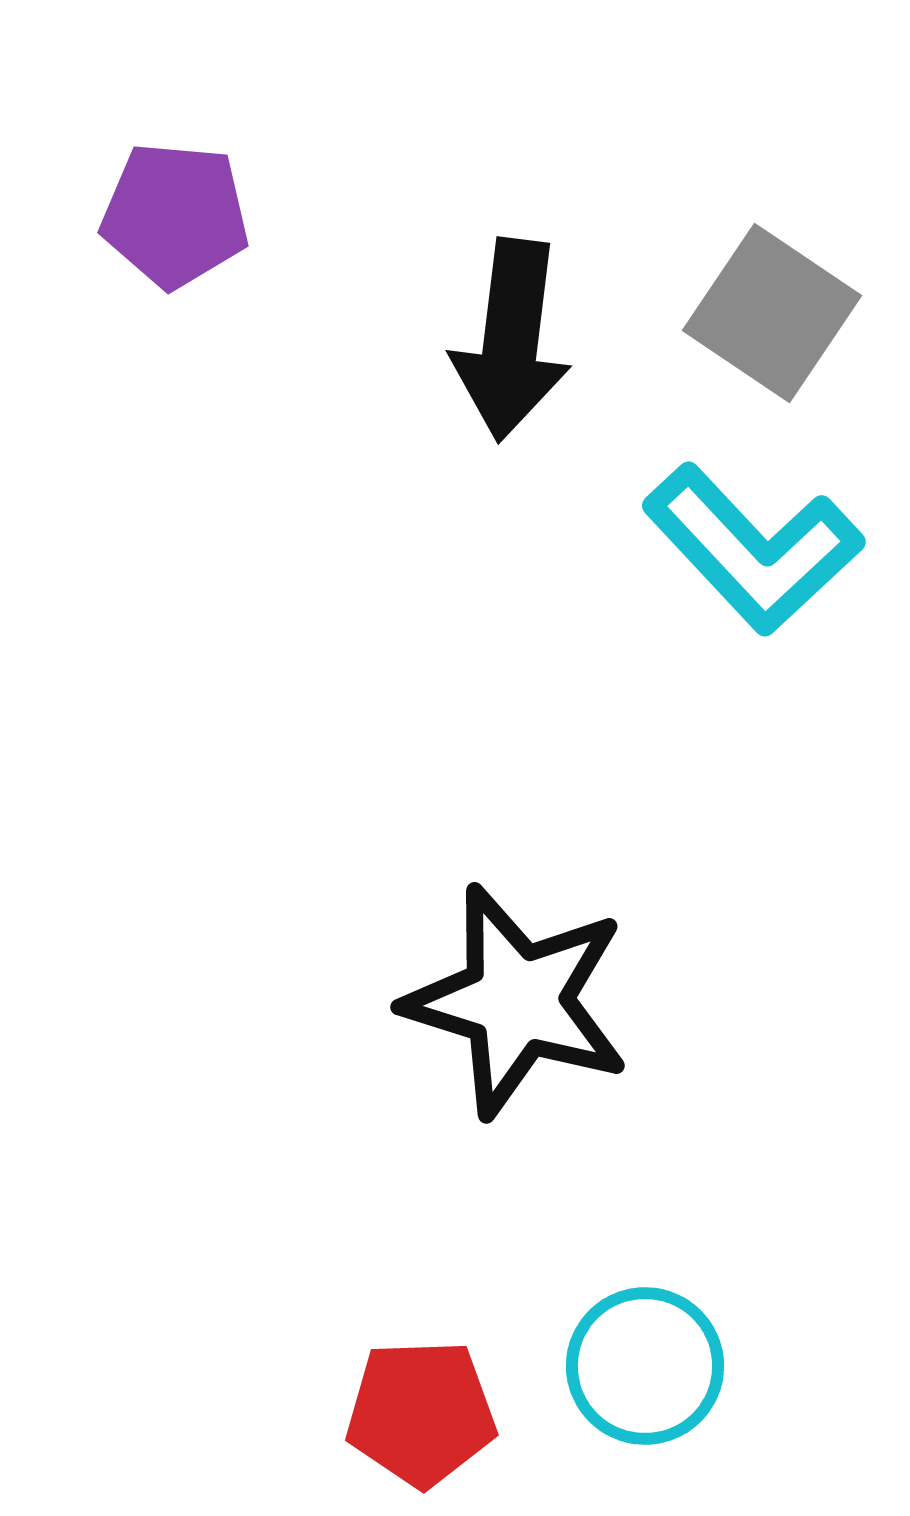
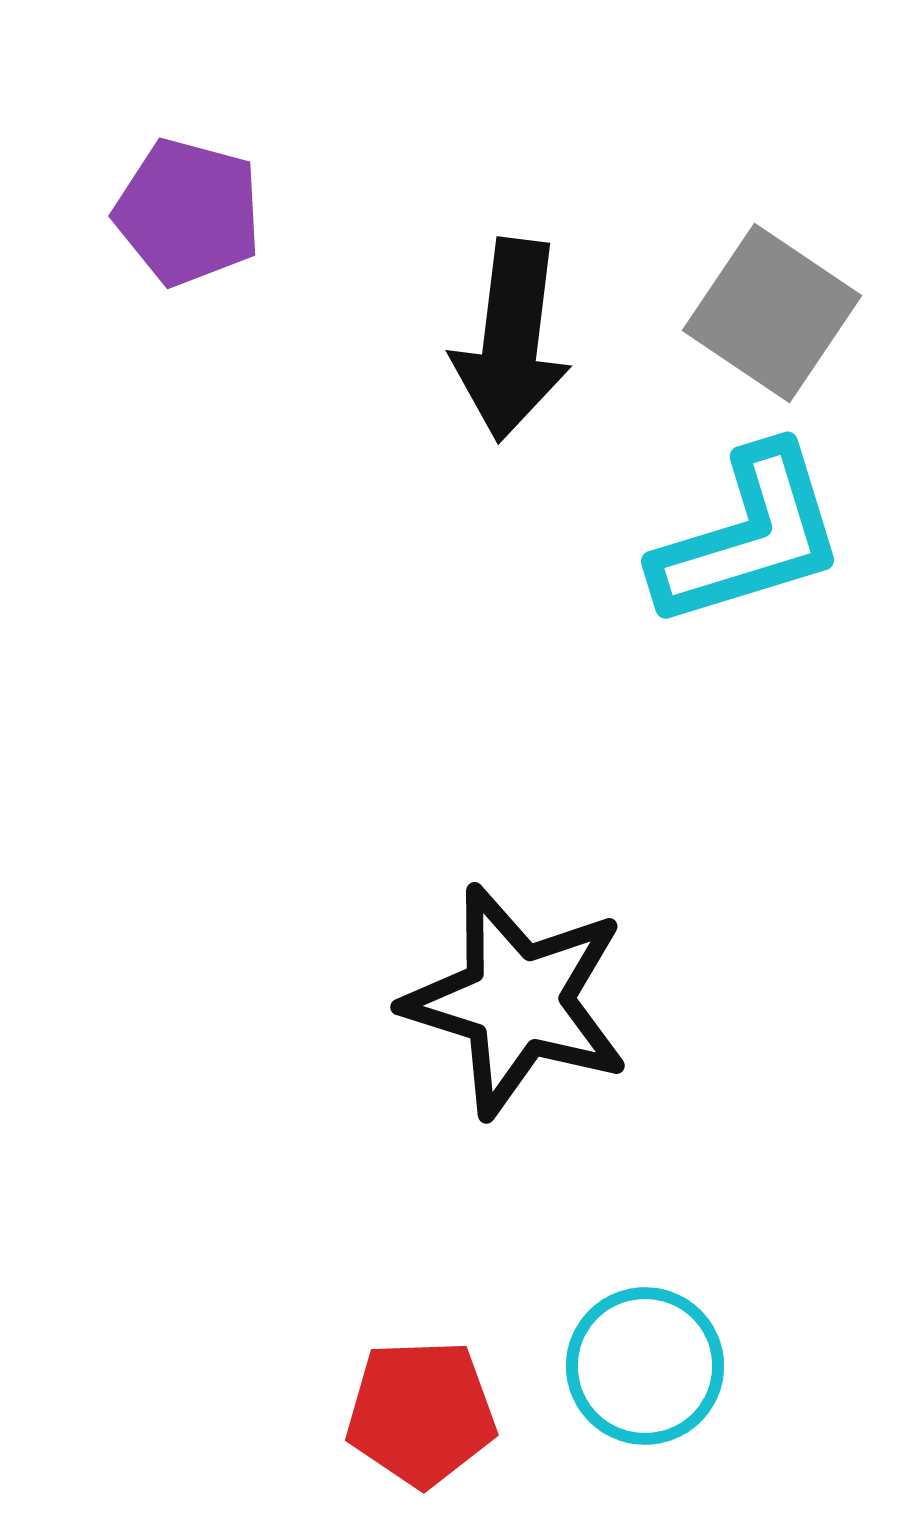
purple pentagon: moved 13 px right, 3 px up; rotated 10 degrees clockwise
cyan L-shape: moved 4 px left, 12 px up; rotated 64 degrees counterclockwise
